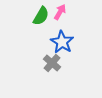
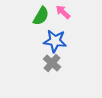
pink arrow: moved 3 px right; rotated 77 degrees counterclockwise
blue star: moved 7 px left, 1 px up; rotated 25 degrees counterclockwise
